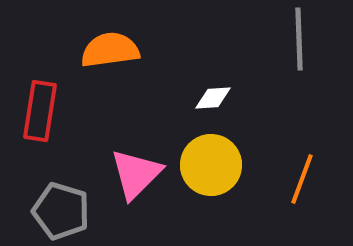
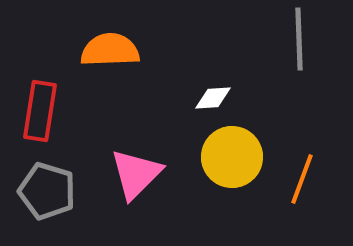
orange semicircle: rotated 6 degrees clockwise
yellow circle: moved 21 px right, 8 px up
gray pentagon: moved 14 px left, 20 px up
